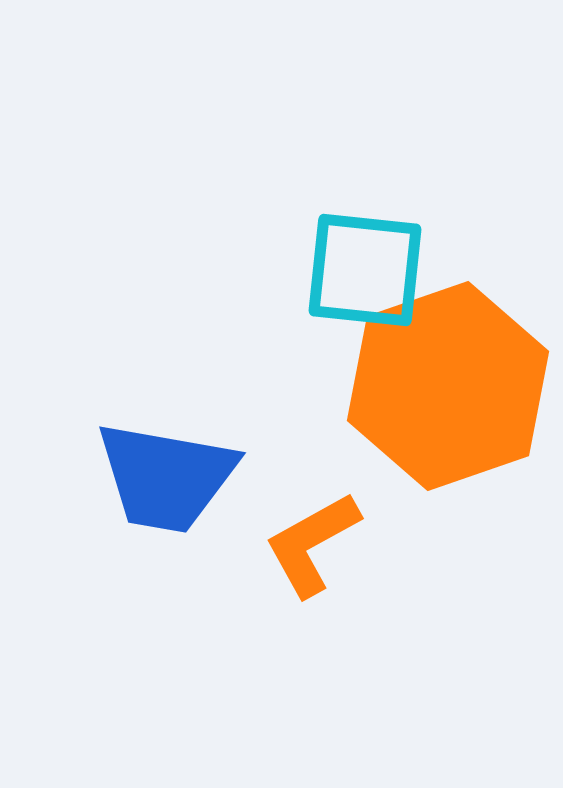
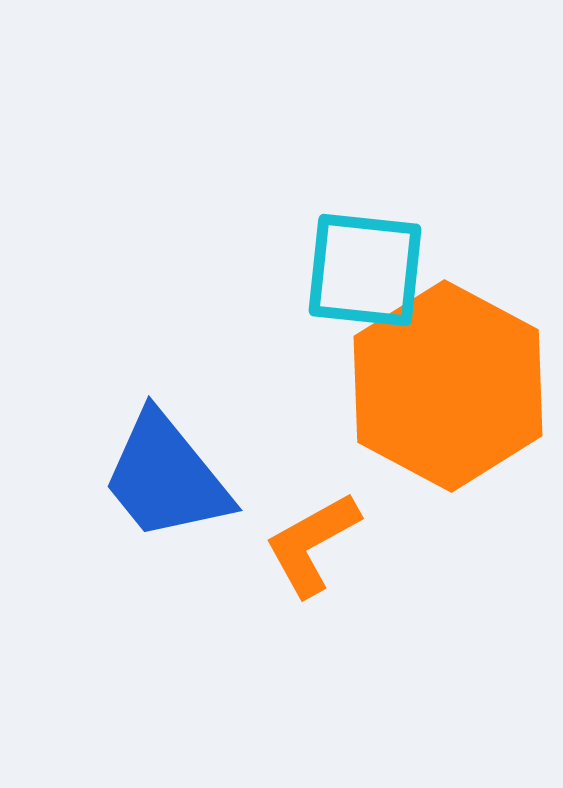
orange hexagon: rotated 13 degrees counterclockwise
blue trapezoid: rotated 41 degrees clockwise
